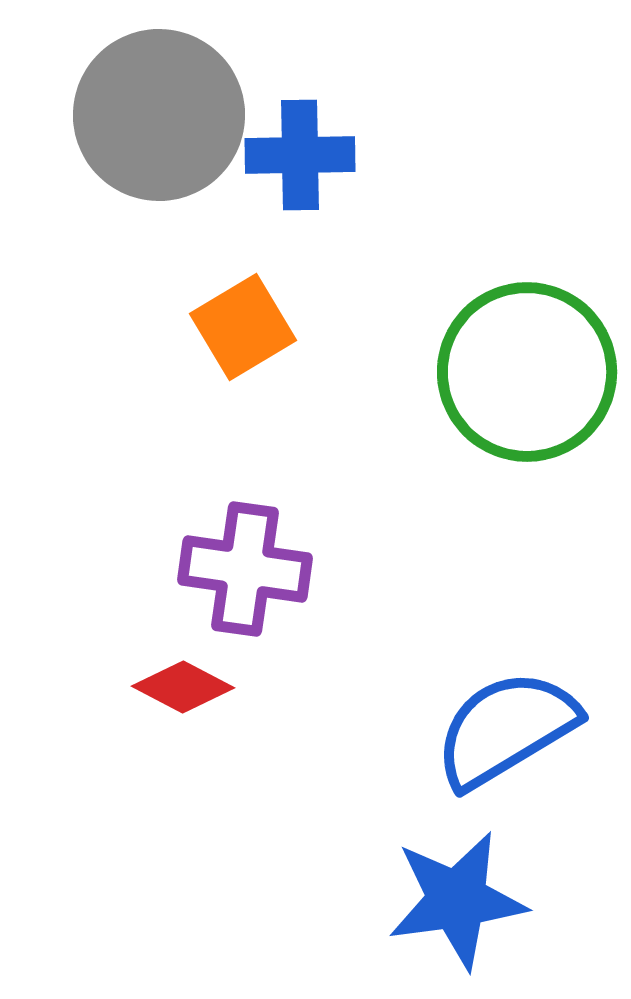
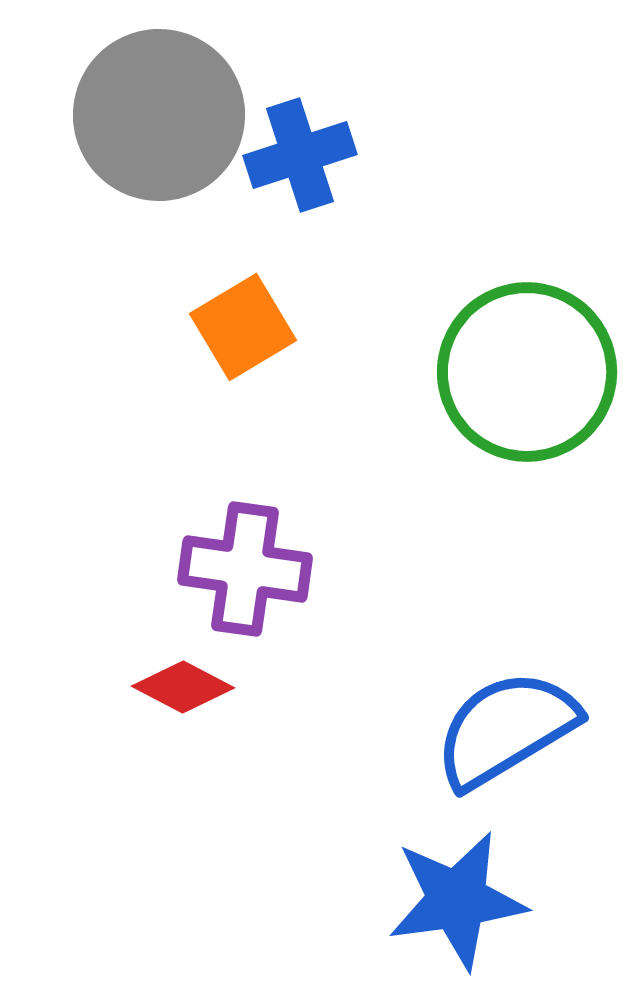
blue cross: rotated 17 degrees counterclockwise
